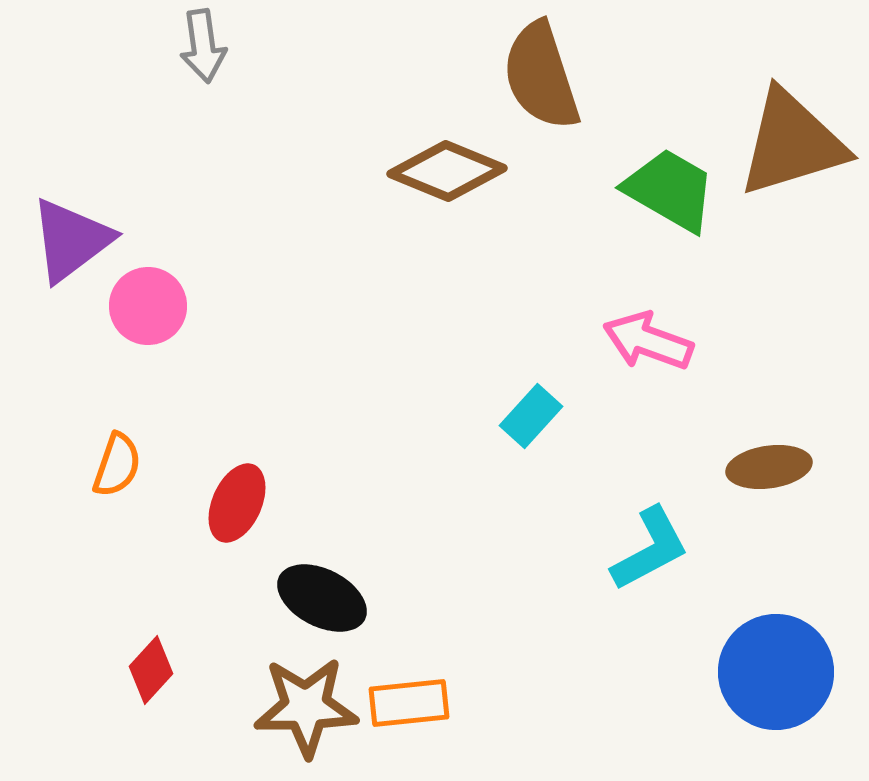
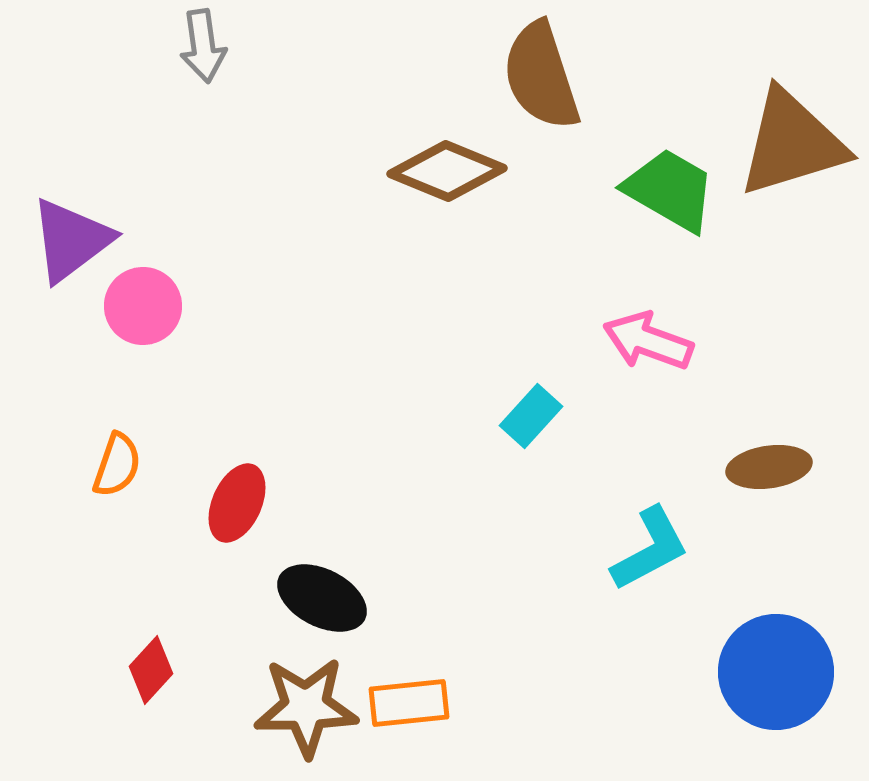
pink circle: moved 5 px left
